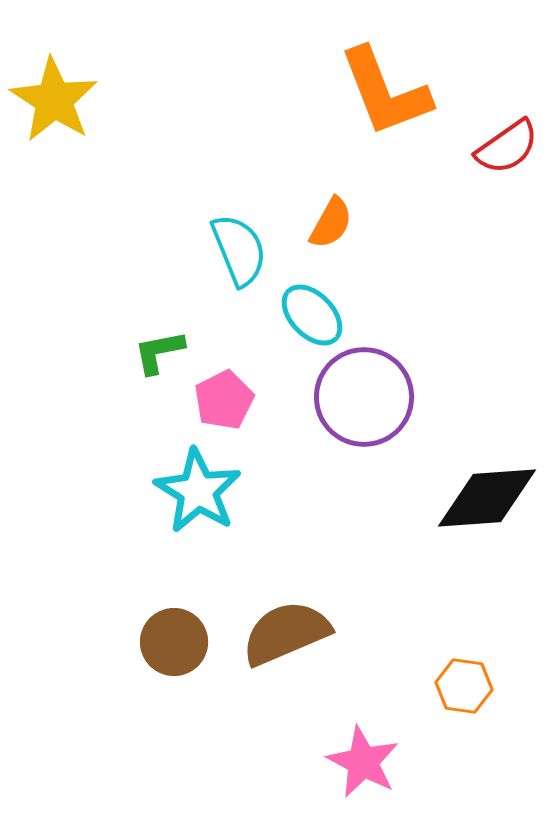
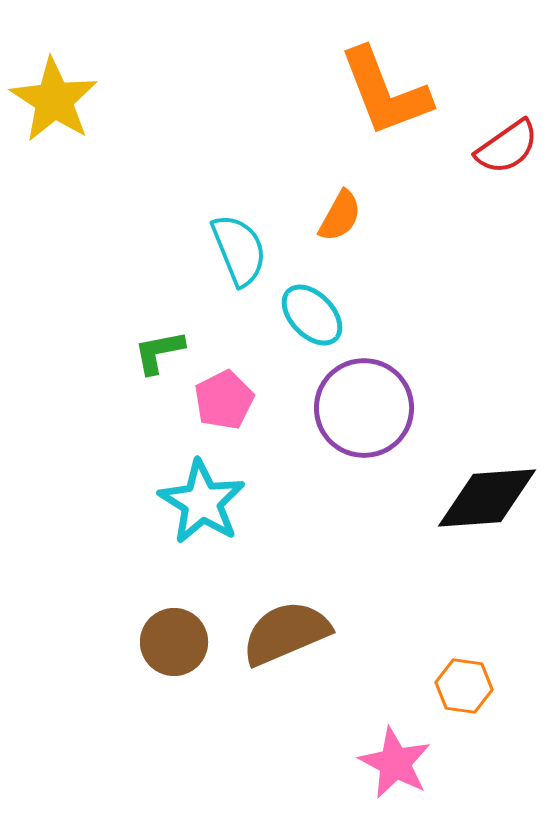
orange semicircle: moved 9 px right, 7 px up
purple circle: moved 11 px down
cyan star: moved 4 px right, 11 px down
pink star: moved 32 px right, 1 px down
